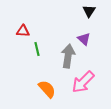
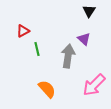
red triangle: rotated 32 degrees counterclockwise
pink arrow: moved 11 px right, 3 px down
